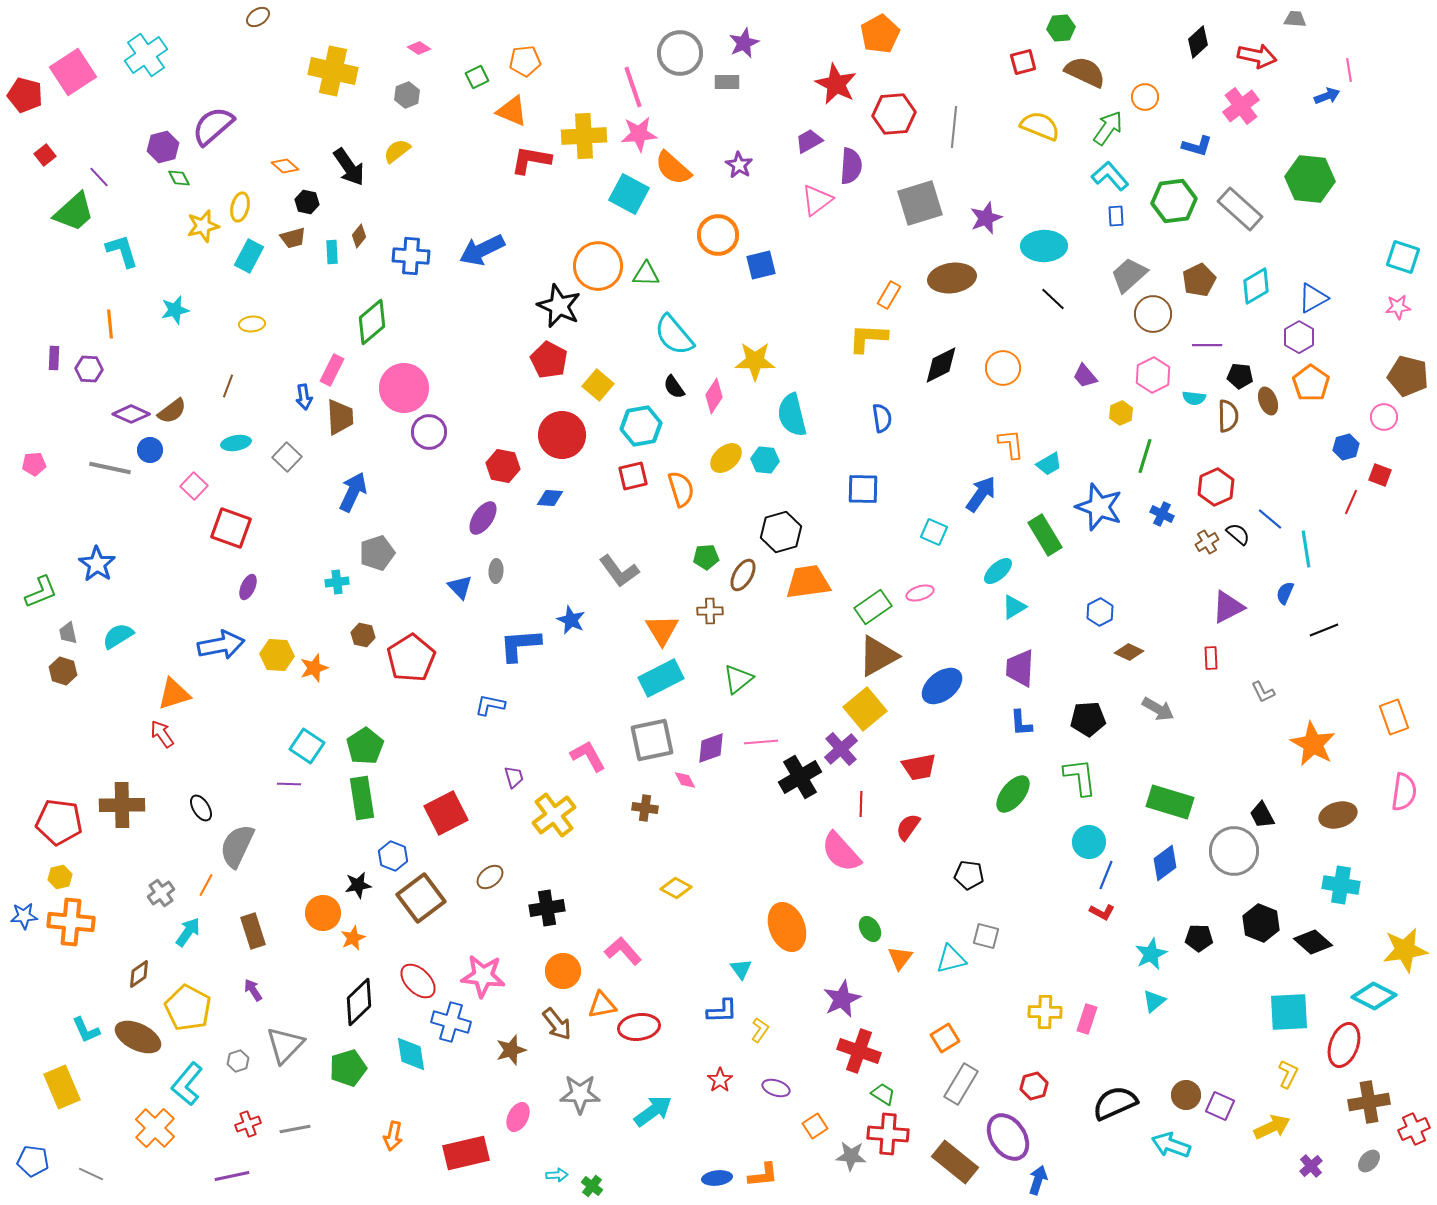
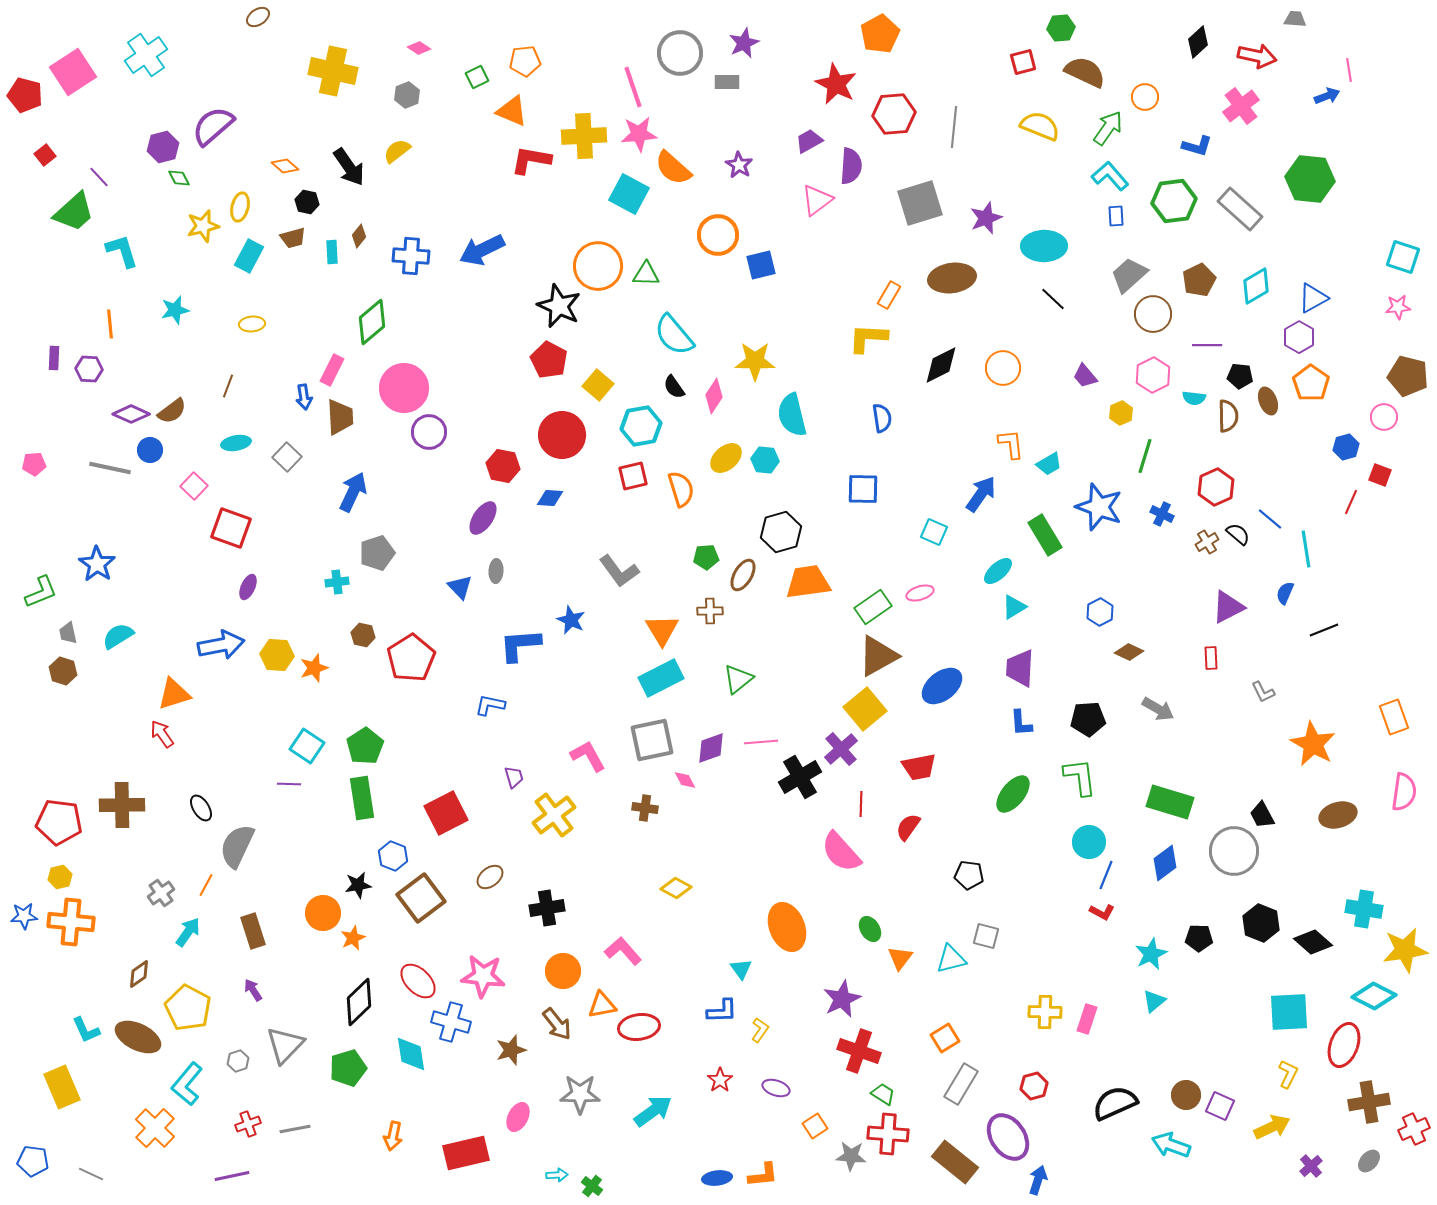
cyan cross at (1341, 885): moved 23 px right, 24 px down
